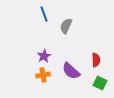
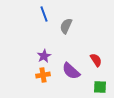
red semicircle: rotated 32 degrees counterclockwise
green square: moved 4 px down; rotated 24 degrees counterclockwise
